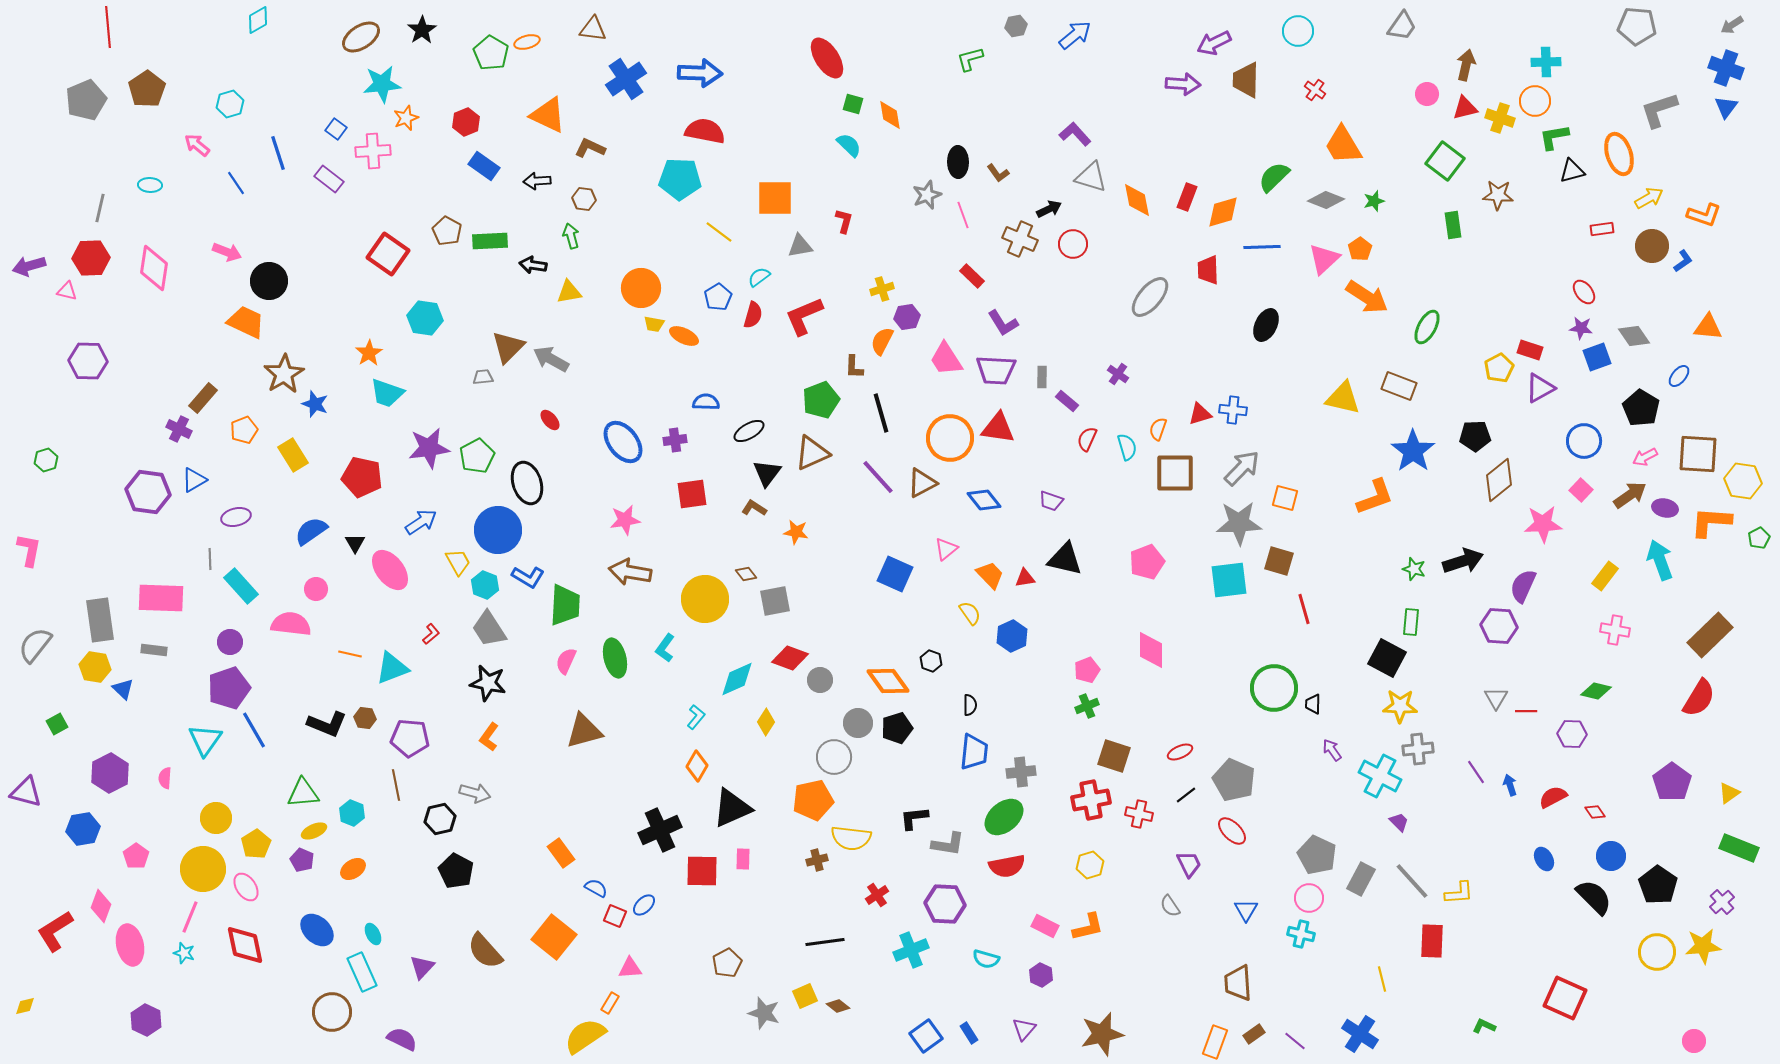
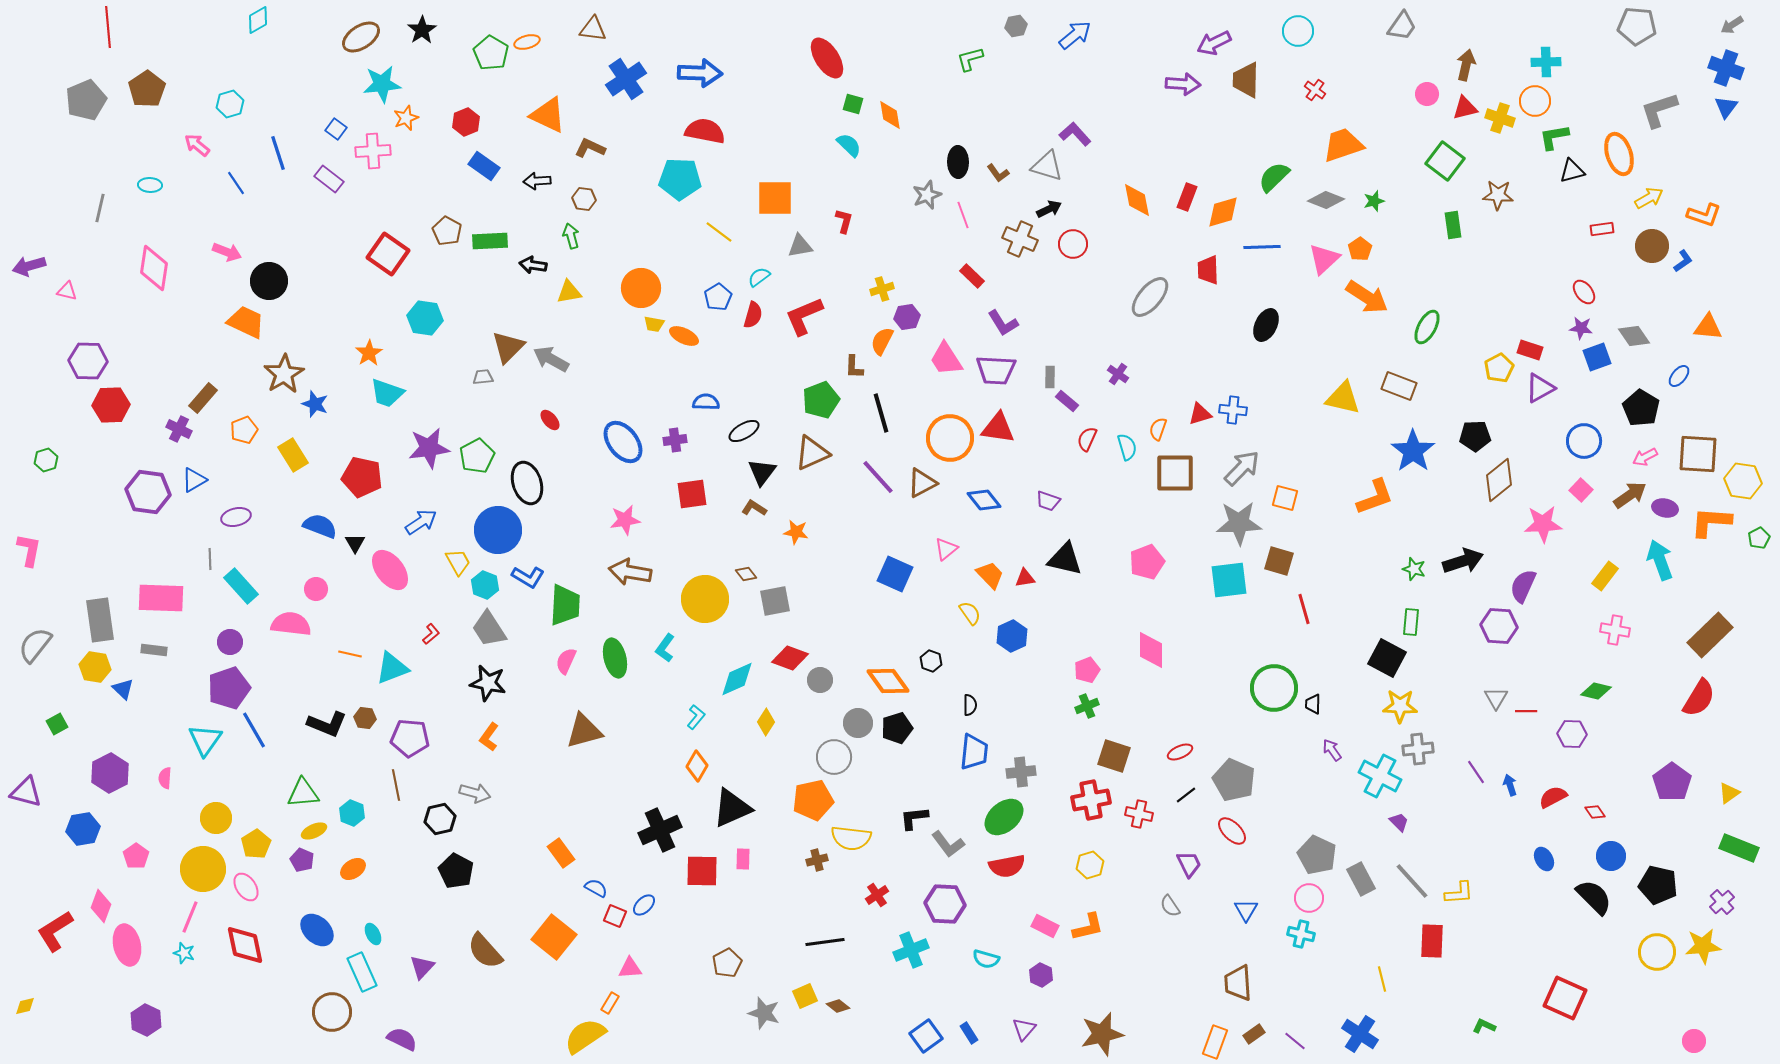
orange trapezoid at (1343, 145): rotated 102 degrees clockwise
gray triangle at (1091, 177): moved 44 px left, 11 px up
red hexagon at (91, 258): moved 20 px right, 147 px down
gray rectangle at (1042, 377): moved 8 px right
black ellipse at (749, 431): moved 5 px left
black triangle at (767, 473): moved 5 px left, 1 px up
purple trapezoid at (1051, 501): moved 3 px left
blue semicircle at (311, 531): moved 9 px right, 5 px up; rotated 56 degrees clockwise
gray L-shape at (948, 844): rotated 44 degrees clockwise
gray rectangle at (1361, 879): rotated 56 degrees counterclockwise
black pentagon at (1658, 885): rotated 21 degrees counterclockwise
pink ellipse at (130, 945): moved 3 px left
